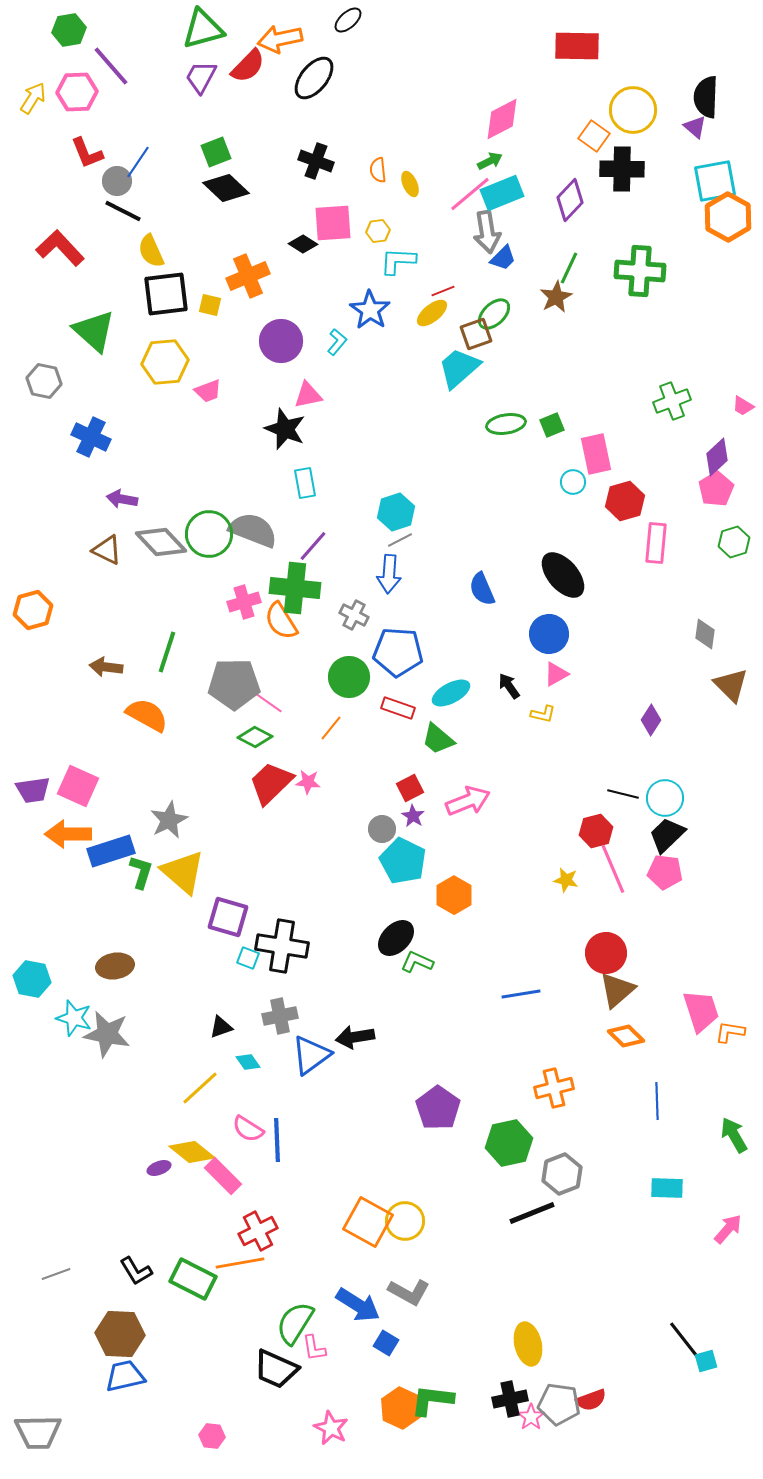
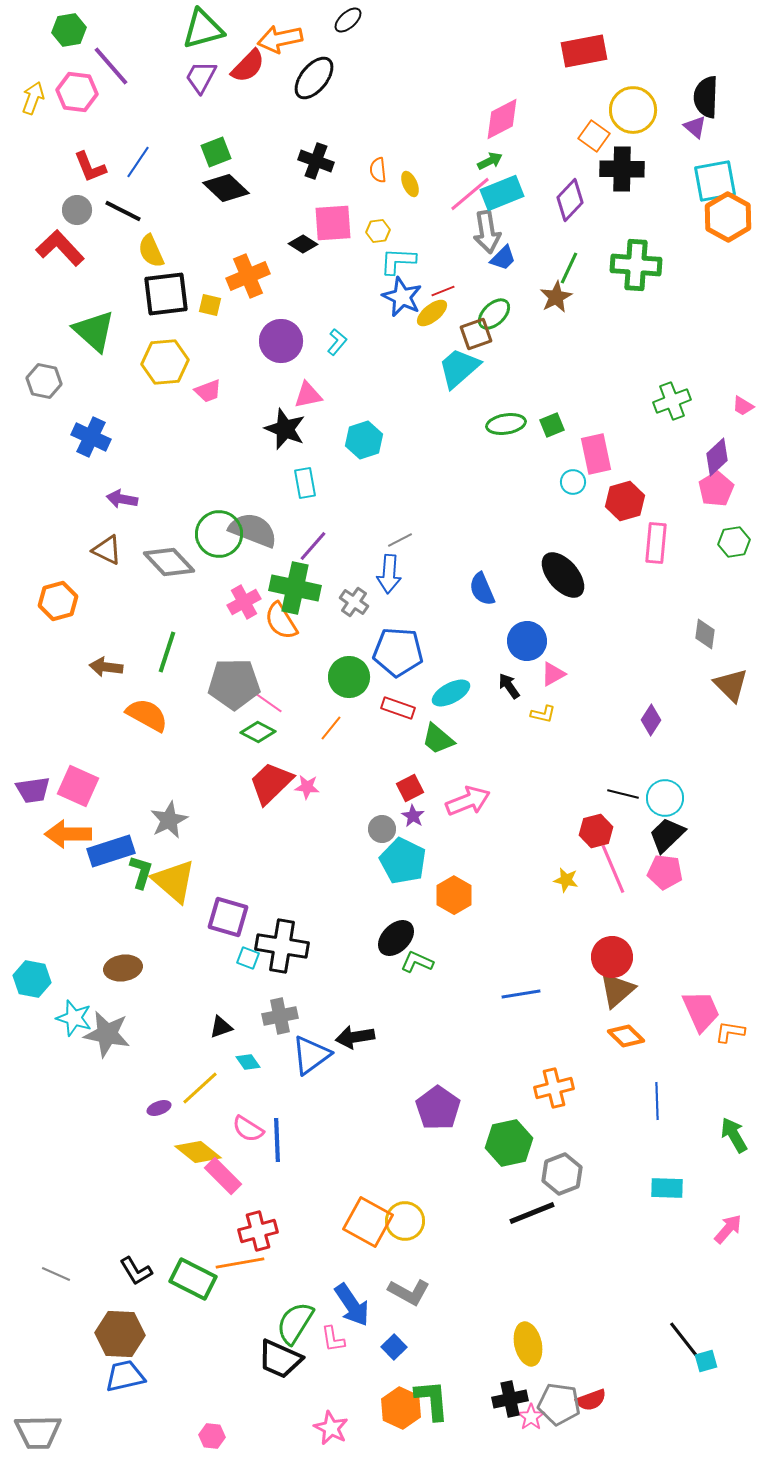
red rectangle at (577, 46): moved 7 px right, 5 px down; rotated 12 degrees counterclockwise
pink hexagon at (77, 92): rotated 9 degrees clockwise
yellow arrow at (33, 98): rotated 12 degrees counterclockwise
red L-shape at (87, 153): moved 3 px right, 14 px down
gray circle at (117, 181): moved 40 px left, 29 px down
green cross at (640, 271): moved 4 px left, 6 px up
blue star at (370, 310): moved 32 px right, 13 px up; rotated 9 degrees counterclockwise
cyan hexagon at (396, 512): moved 32 px left, 72 px up
green circle at (209, 534): moved 10 px right
gray diamond at (161, 542): moved 8 px right, 20 px down
green hexagon at (734, 542): rotated 8 degrees clockwise
green cross at (295, 588): rotated 6 degrees clockwise
pink cross at (244, 602): rotated 12 degrees counterclockwise
orange hexagon at (33, 610): moved 25 px right, 9 px up
gray cross at (354, 615): moved 13 px up; rotated 8 degrees clockwise
blue circle at (549, 634): moved 22 px left, 7 px down
pink triangle at (556, 674): moved 3 px left
green diamond at (255, 737): moved 3 px right, 5 px up
pink star at (308, 782): moved 1 px left, 5 px down
yellow triangle at (183, 872): moved 9 px left, 9 px down
red circle at (606, 953): moved 6 px right, 4 px down
brown ellipse at (115, 966): moved 8 px right, 2 px down
pink trapezoid at (701, 1011): rotated 6 degrees counterclockwise
yellow diamond at (192, 1152): moved 6 px right
purple ellipse at (159, 1168): moved 60 px up
red cross at (258, 1231): rotated 12 degrees clockwise
gray line at (56, 1274): rotated 44 degrees clockwise
blue arrow at (358, 1305): moved 6 px left; rotated 24 degrees clockwise
blue square at (386, 1343): moved 8 px right, 4 px down; rotated 15 degrees clockwise
pink L-shape at (314, 1348): moved 19 px right, 9 px up
black trapezoid at (276, 1369): moved 4 px right, 10 px up
green L-shape at (432, 1400): rotated 78 degrees clockwise
